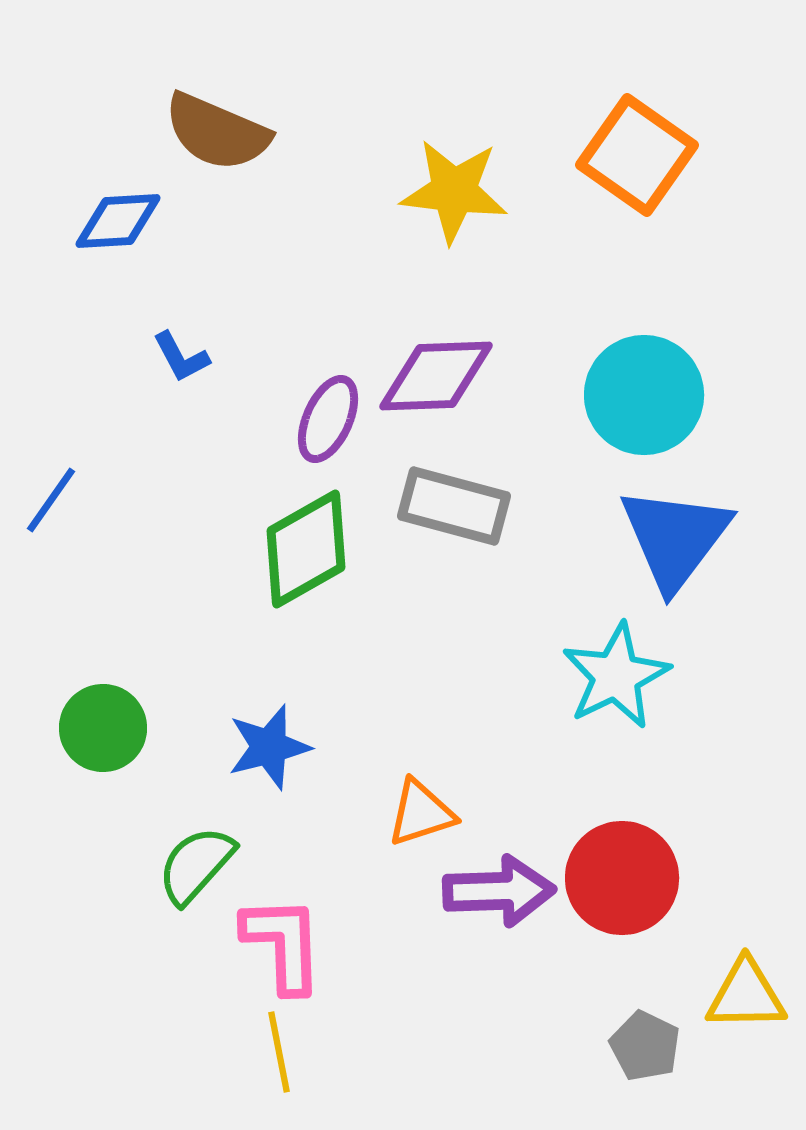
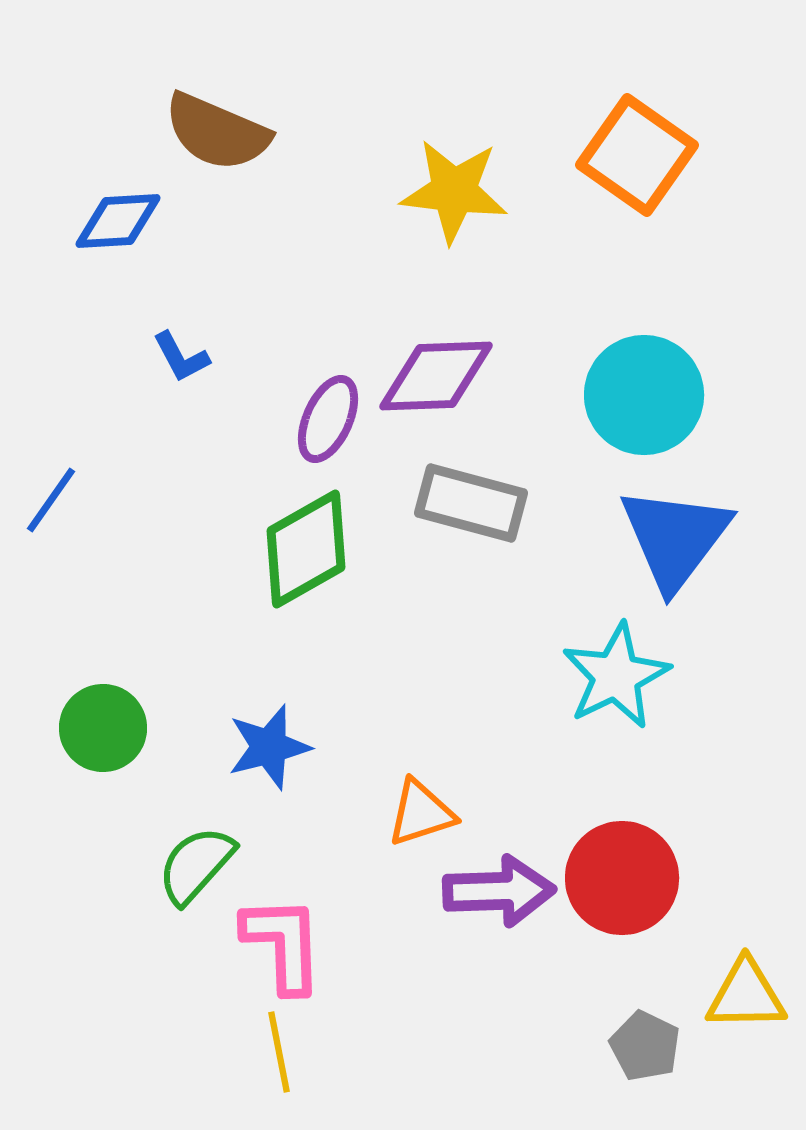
gray rectangle: moved 17 px right, 3 px up
